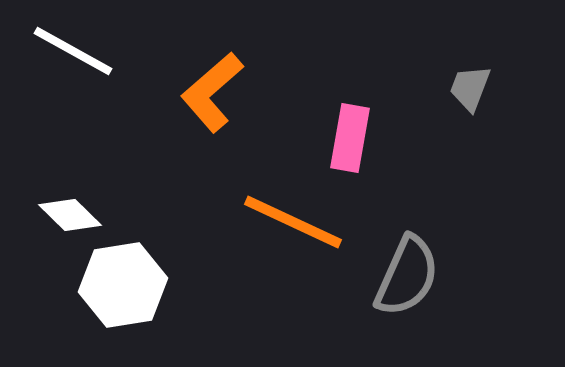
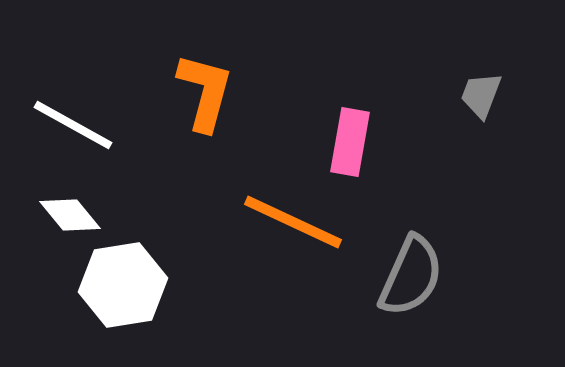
white line: moved 74 px down
gray trapezoid: moved 11 px right, 7 px down
orange L-shape: moved 7 px left; rotated 146 degrees clockwise
pink rectangle: moved 4 px down
white diamond: rotated 6 degrees clockwise
gray semicircle: moved 4 px right
